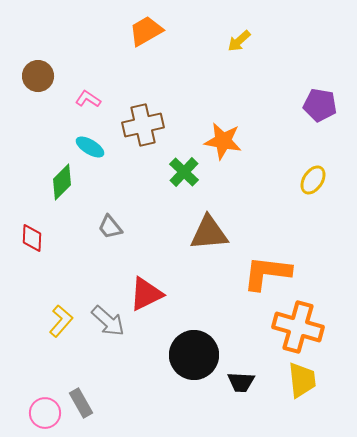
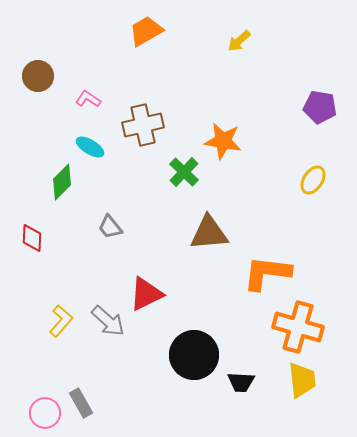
purple pentagon: moved 2 px down
